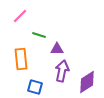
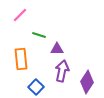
pink line: moved 1 px up
purple diamond: rotated 25 degrees counterclockwise
blue square: moved 1 px right; rotated 28 degrees clockwise
